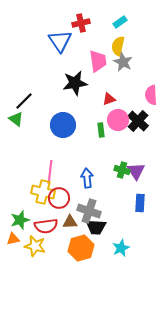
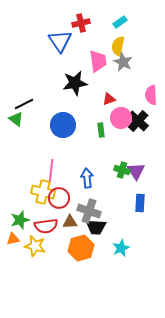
black line: moved 3 px down; rotated 18 degrees clockwise
pink circle: moved 3 px right, 2 px up
pink line: moved 1 px right, 1 px up
